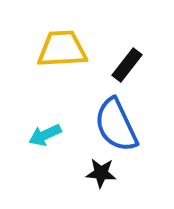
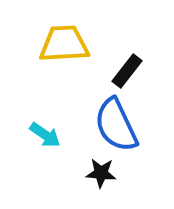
yellow trapezoid: moved 2 px right, 5 px up
black rectangle: moved 6 px down
cyan arrow: rotated 120 degrees counterclockwise
